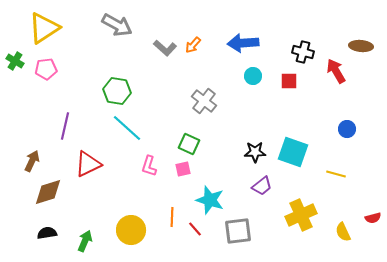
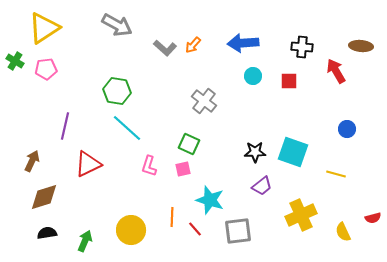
black cross: moved 1 px left, 5 px up; rotated 10 degrees counterclockwise
brown diamond: moved 4 px left, 5 px down
